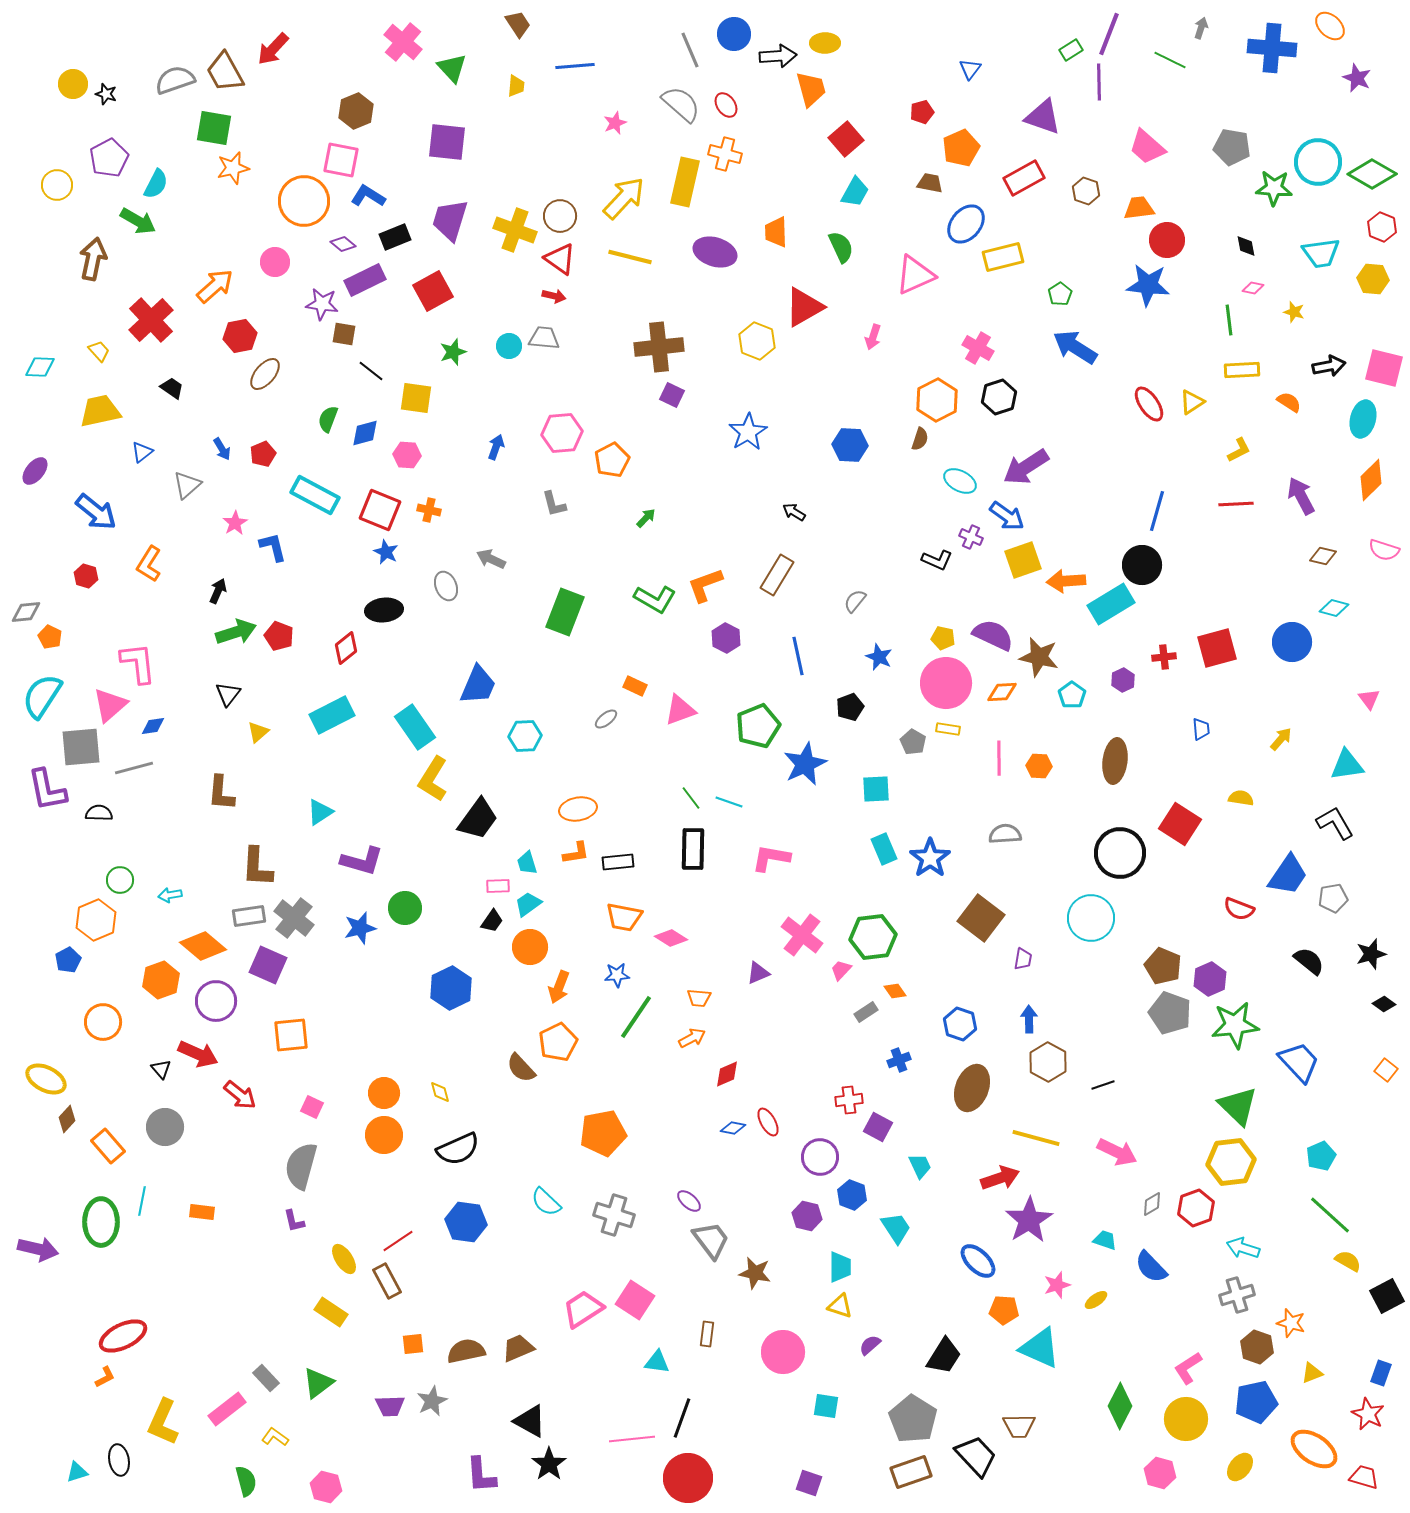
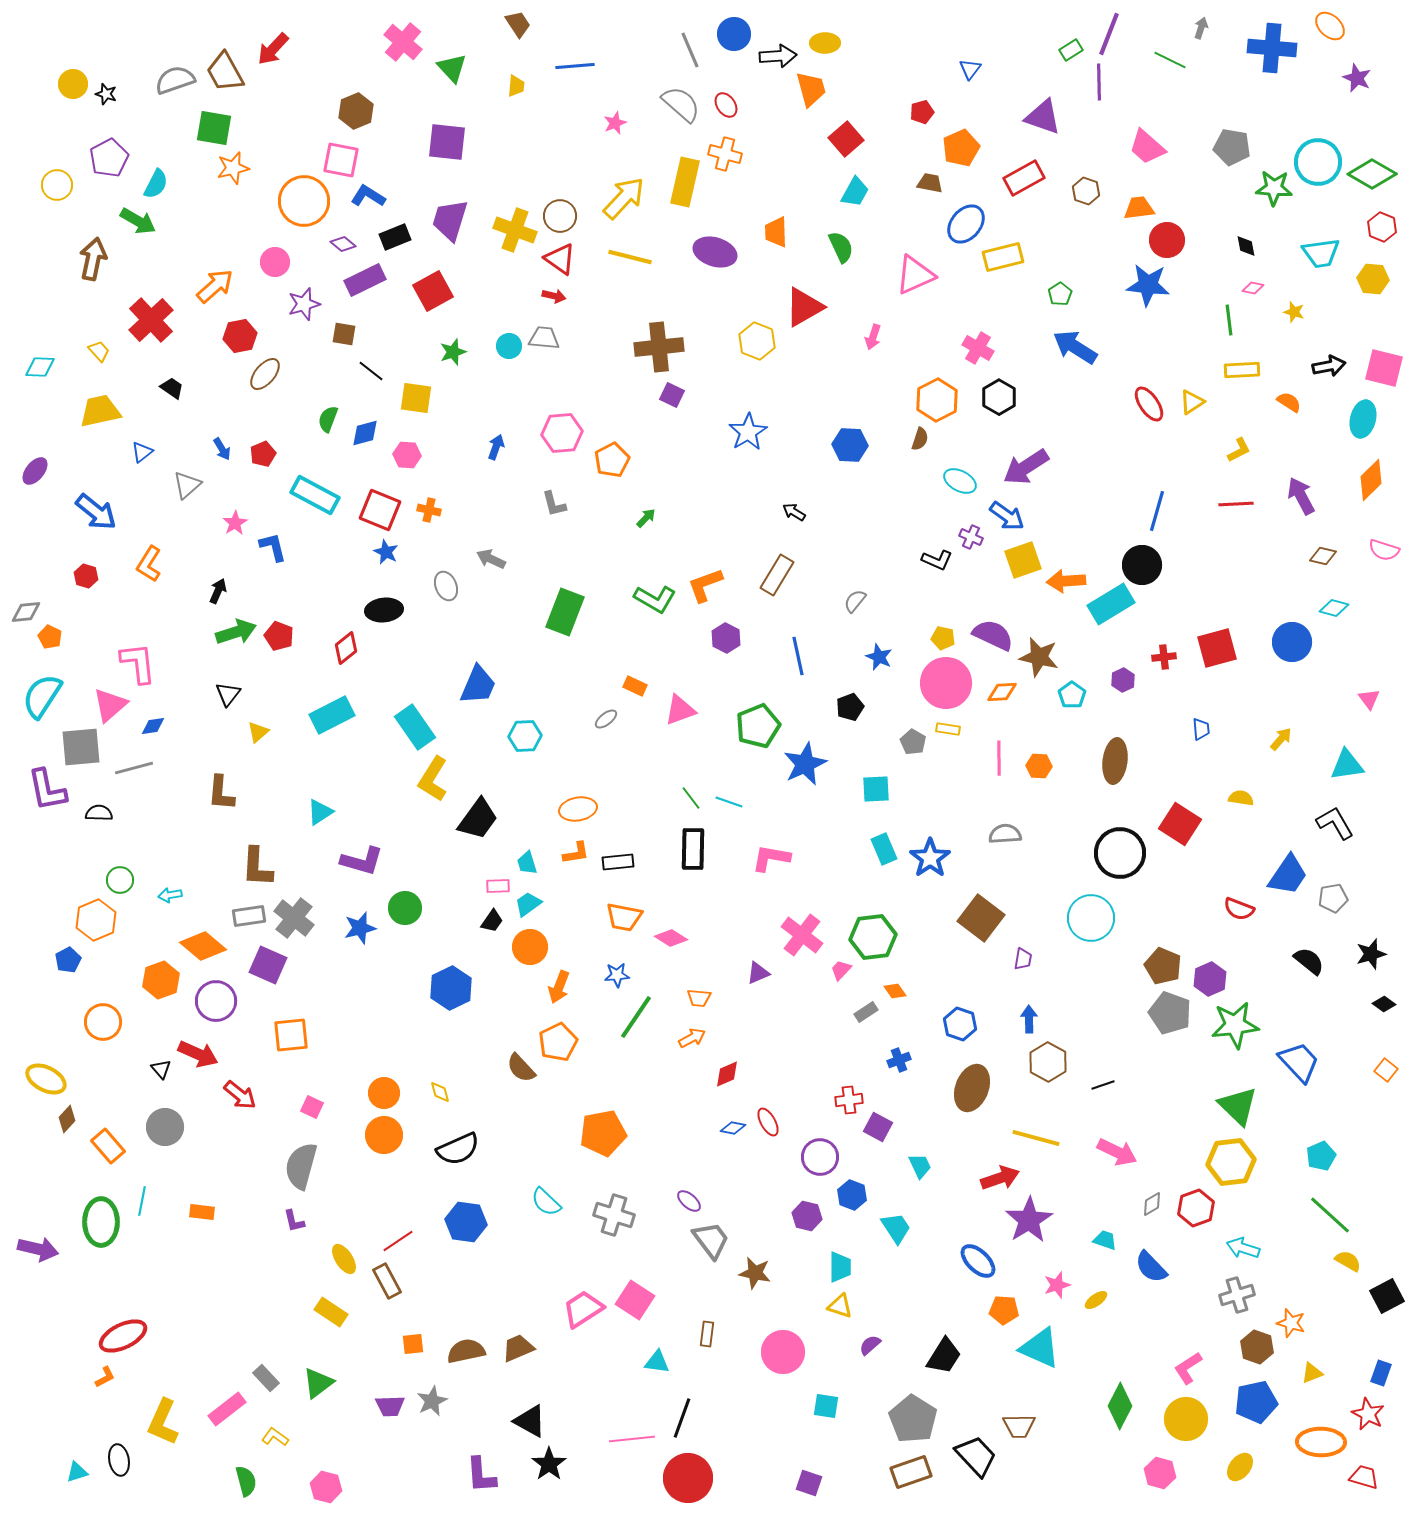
purple star at (322, 304): moved 18 px left; rotated 24 degrees counterclockwise
black hexagon at (999, 397): rotated 12 degrees counterclockwise
orange ellipse at (1314, 1449): moved 7 px right, 7 px up; rotated 33 degrees counterclockwise
